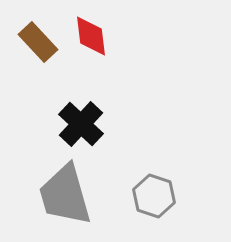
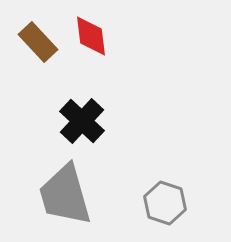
black cross: moved 1 px right, 3 px up
gray hexagon: moved 11 px right, 7 px down
